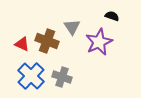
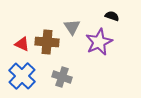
brown cross: moved 1 px down; rotated 15 degrees counterclockwise
blue cross: moved 9 px left
